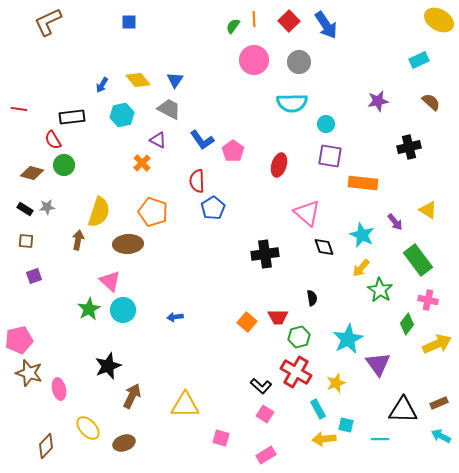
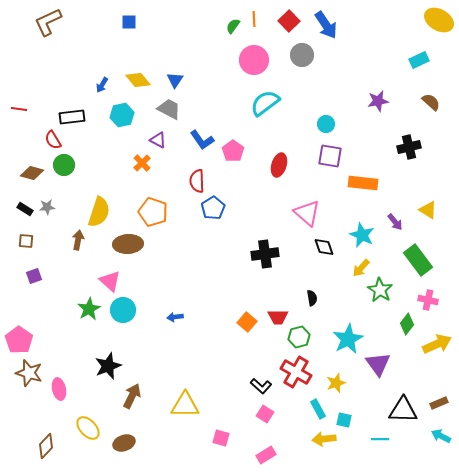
gray circle at (299, 62): moved 3 px right, 7 px up
cyan semicircle at (292, 103): moved 27 px left; rotated 144 degrees clockwise
pink pentagon at (19, 340): rotated 24 degrees counterclockwise
cyan square at (346, 425): moved 2 px left, 5 px up
